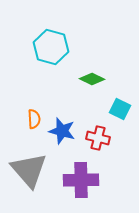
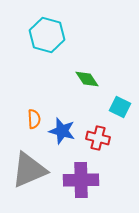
cyan hexagon: moved 4 px left, 12 px up
green diamond: moved 5 px left; rotated 30 degrees clockwise
cyan square: moved 2 px up
gray triangle: rotated 48 degrees clockwise
